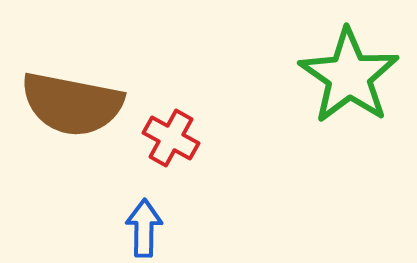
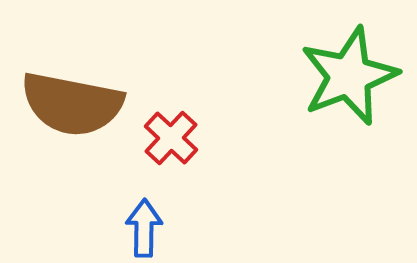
green star: rotated 16 degrees clockwise
red cross: rotated 14 degrees clockwise
